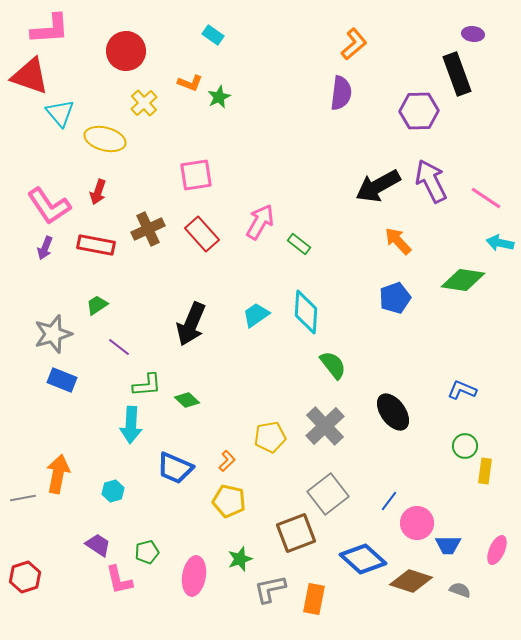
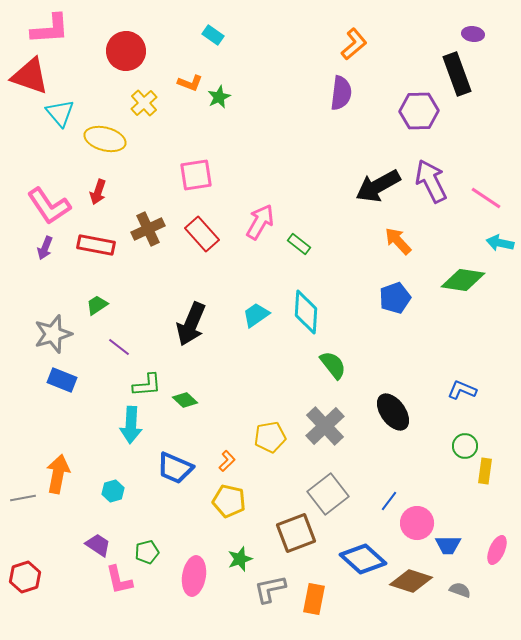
green diamond at (187, 400): moved 2 px left
